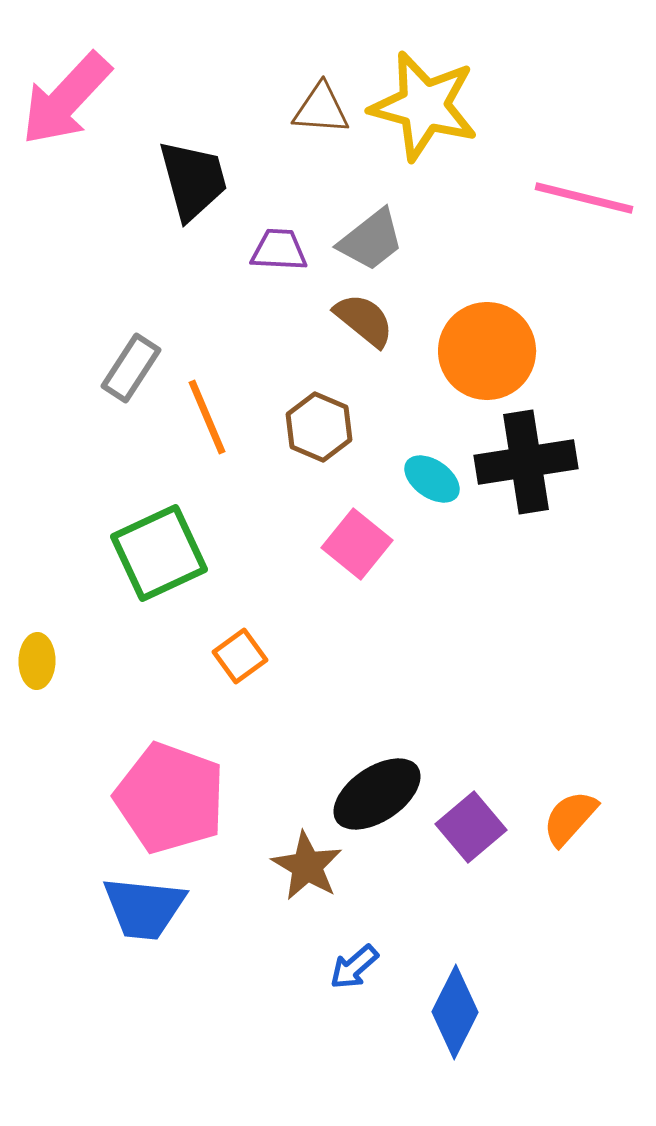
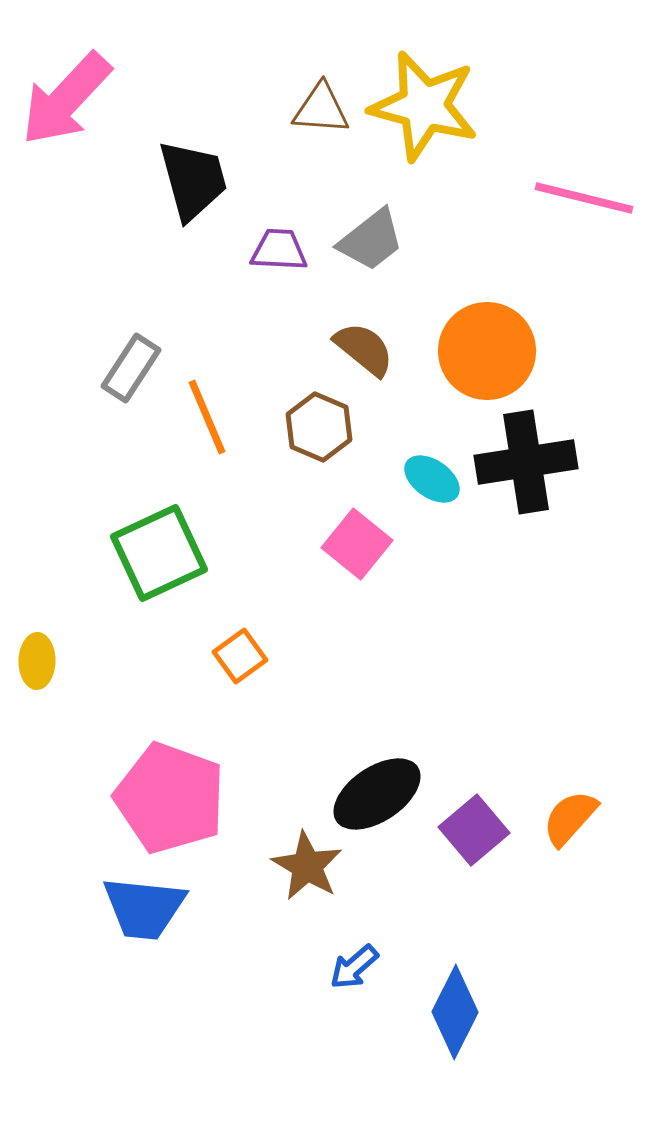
brown semicircle: moved 29 px down
purple square: moved 3 px right, 3 px down
